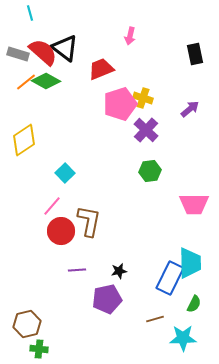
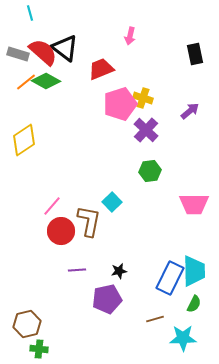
purple arrow: moved 2 px down
cyan square: moved 47 px right, 29 px down
cyan trapezoid: moved 4 px right, 8 px down
